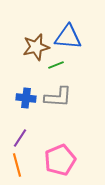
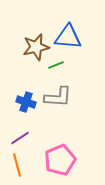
blue cross: moved 4 px down; rotated 12 degrees clockwise
purple line: rotated 24 degrees clockwise
